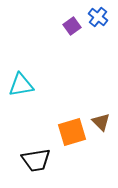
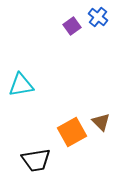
orange square: rotated 12 degrees counterclockwise
